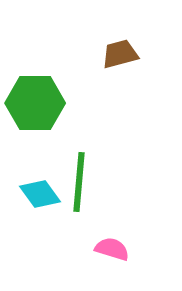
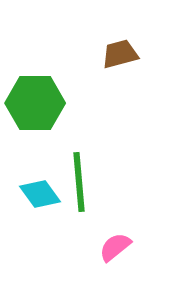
green line: rotated 10 degrees counterclockwise
pink semicircle: moved 3 px right, 2 px up; rotated 56 degrees counterclockwise
